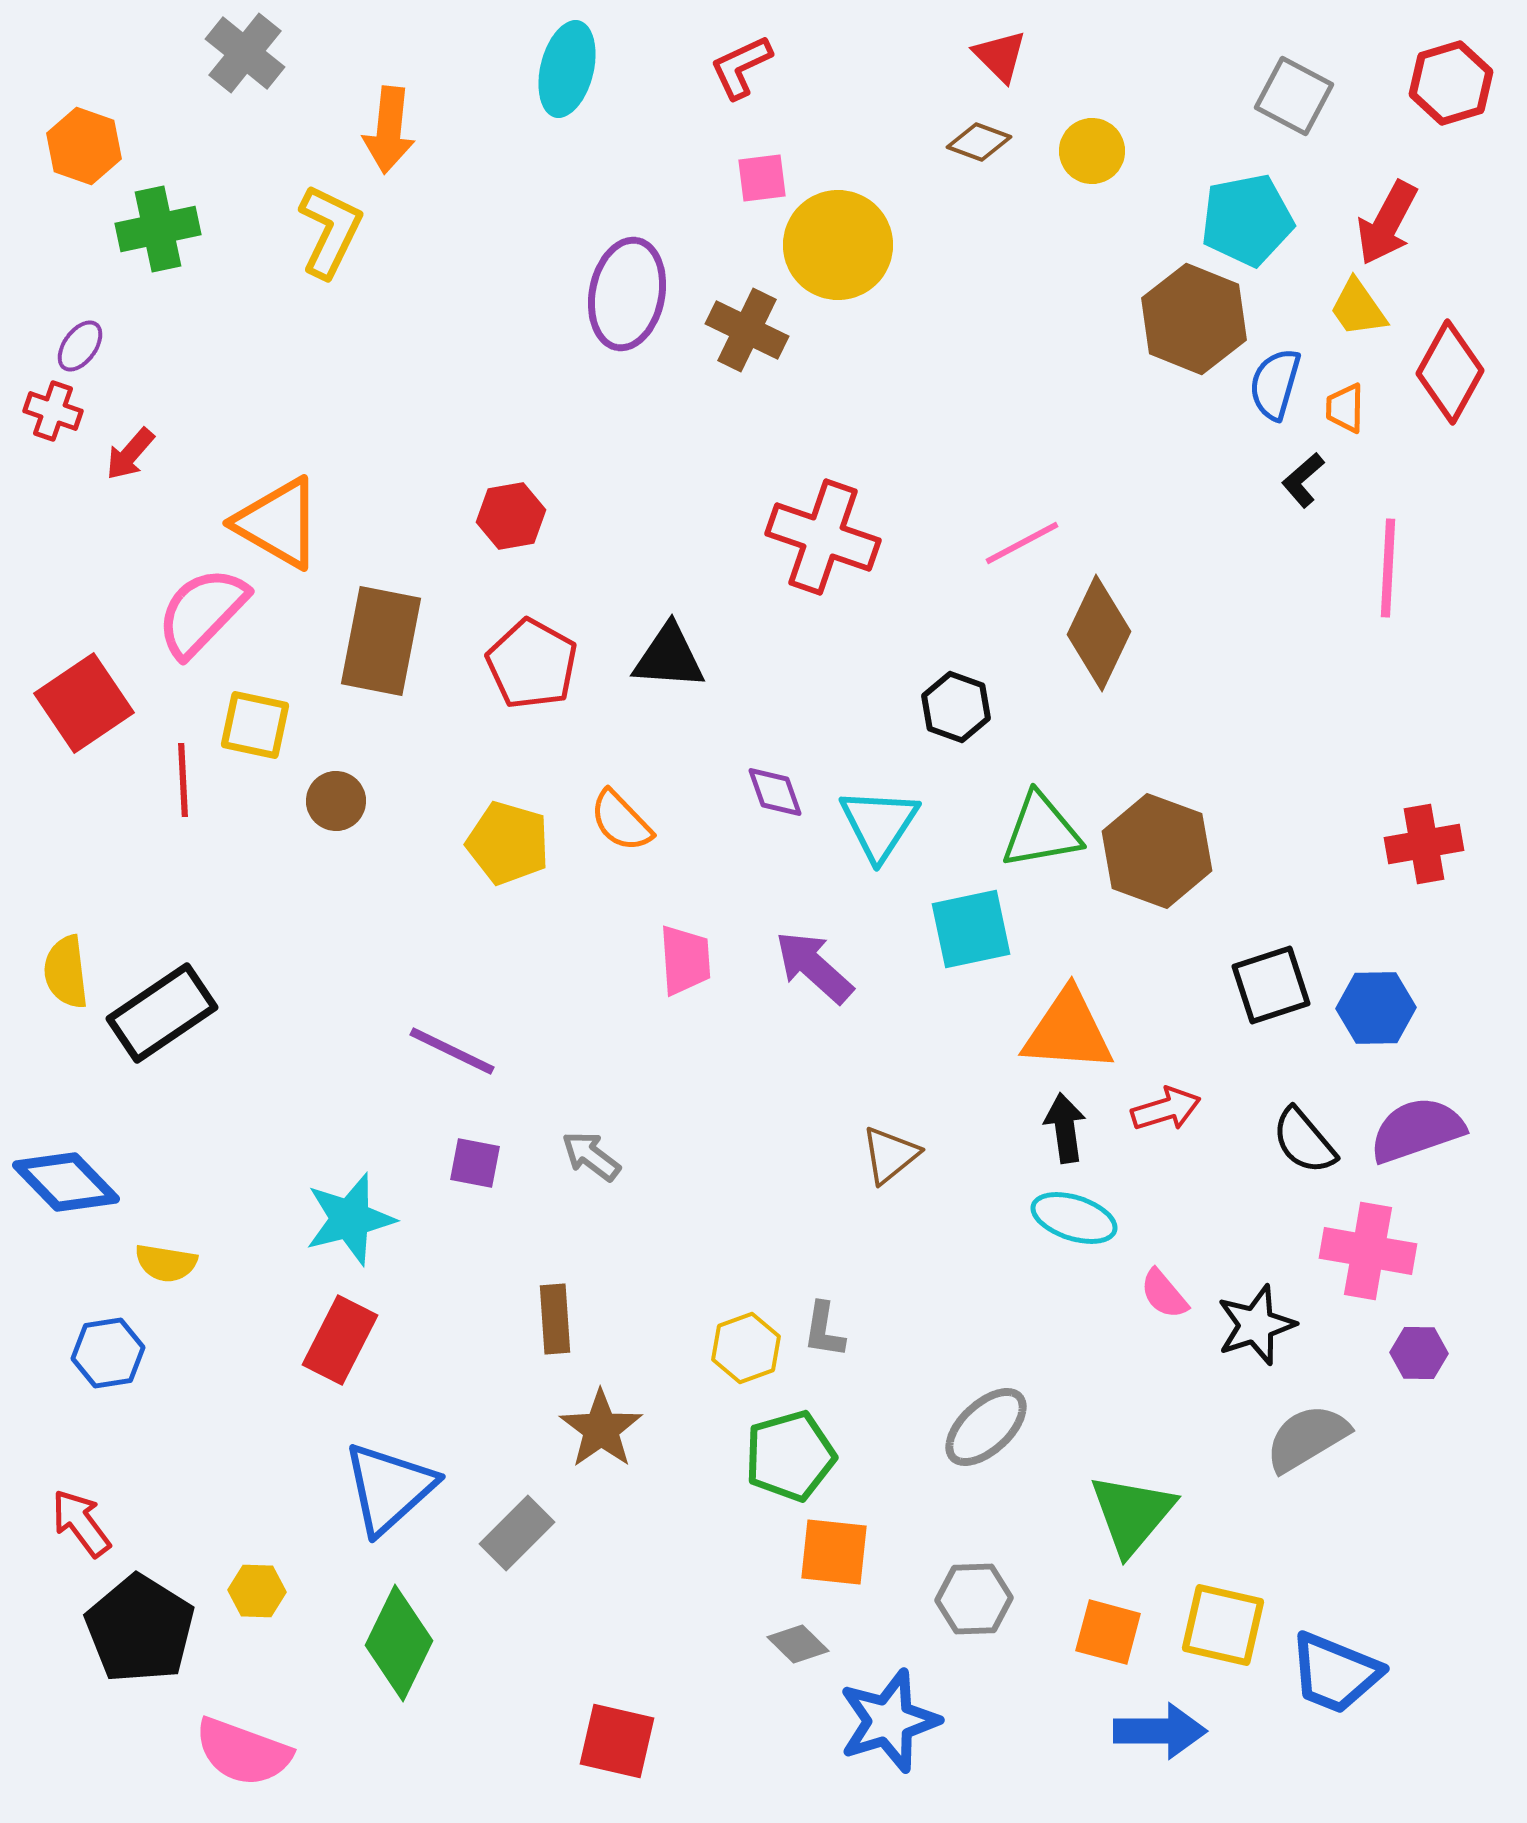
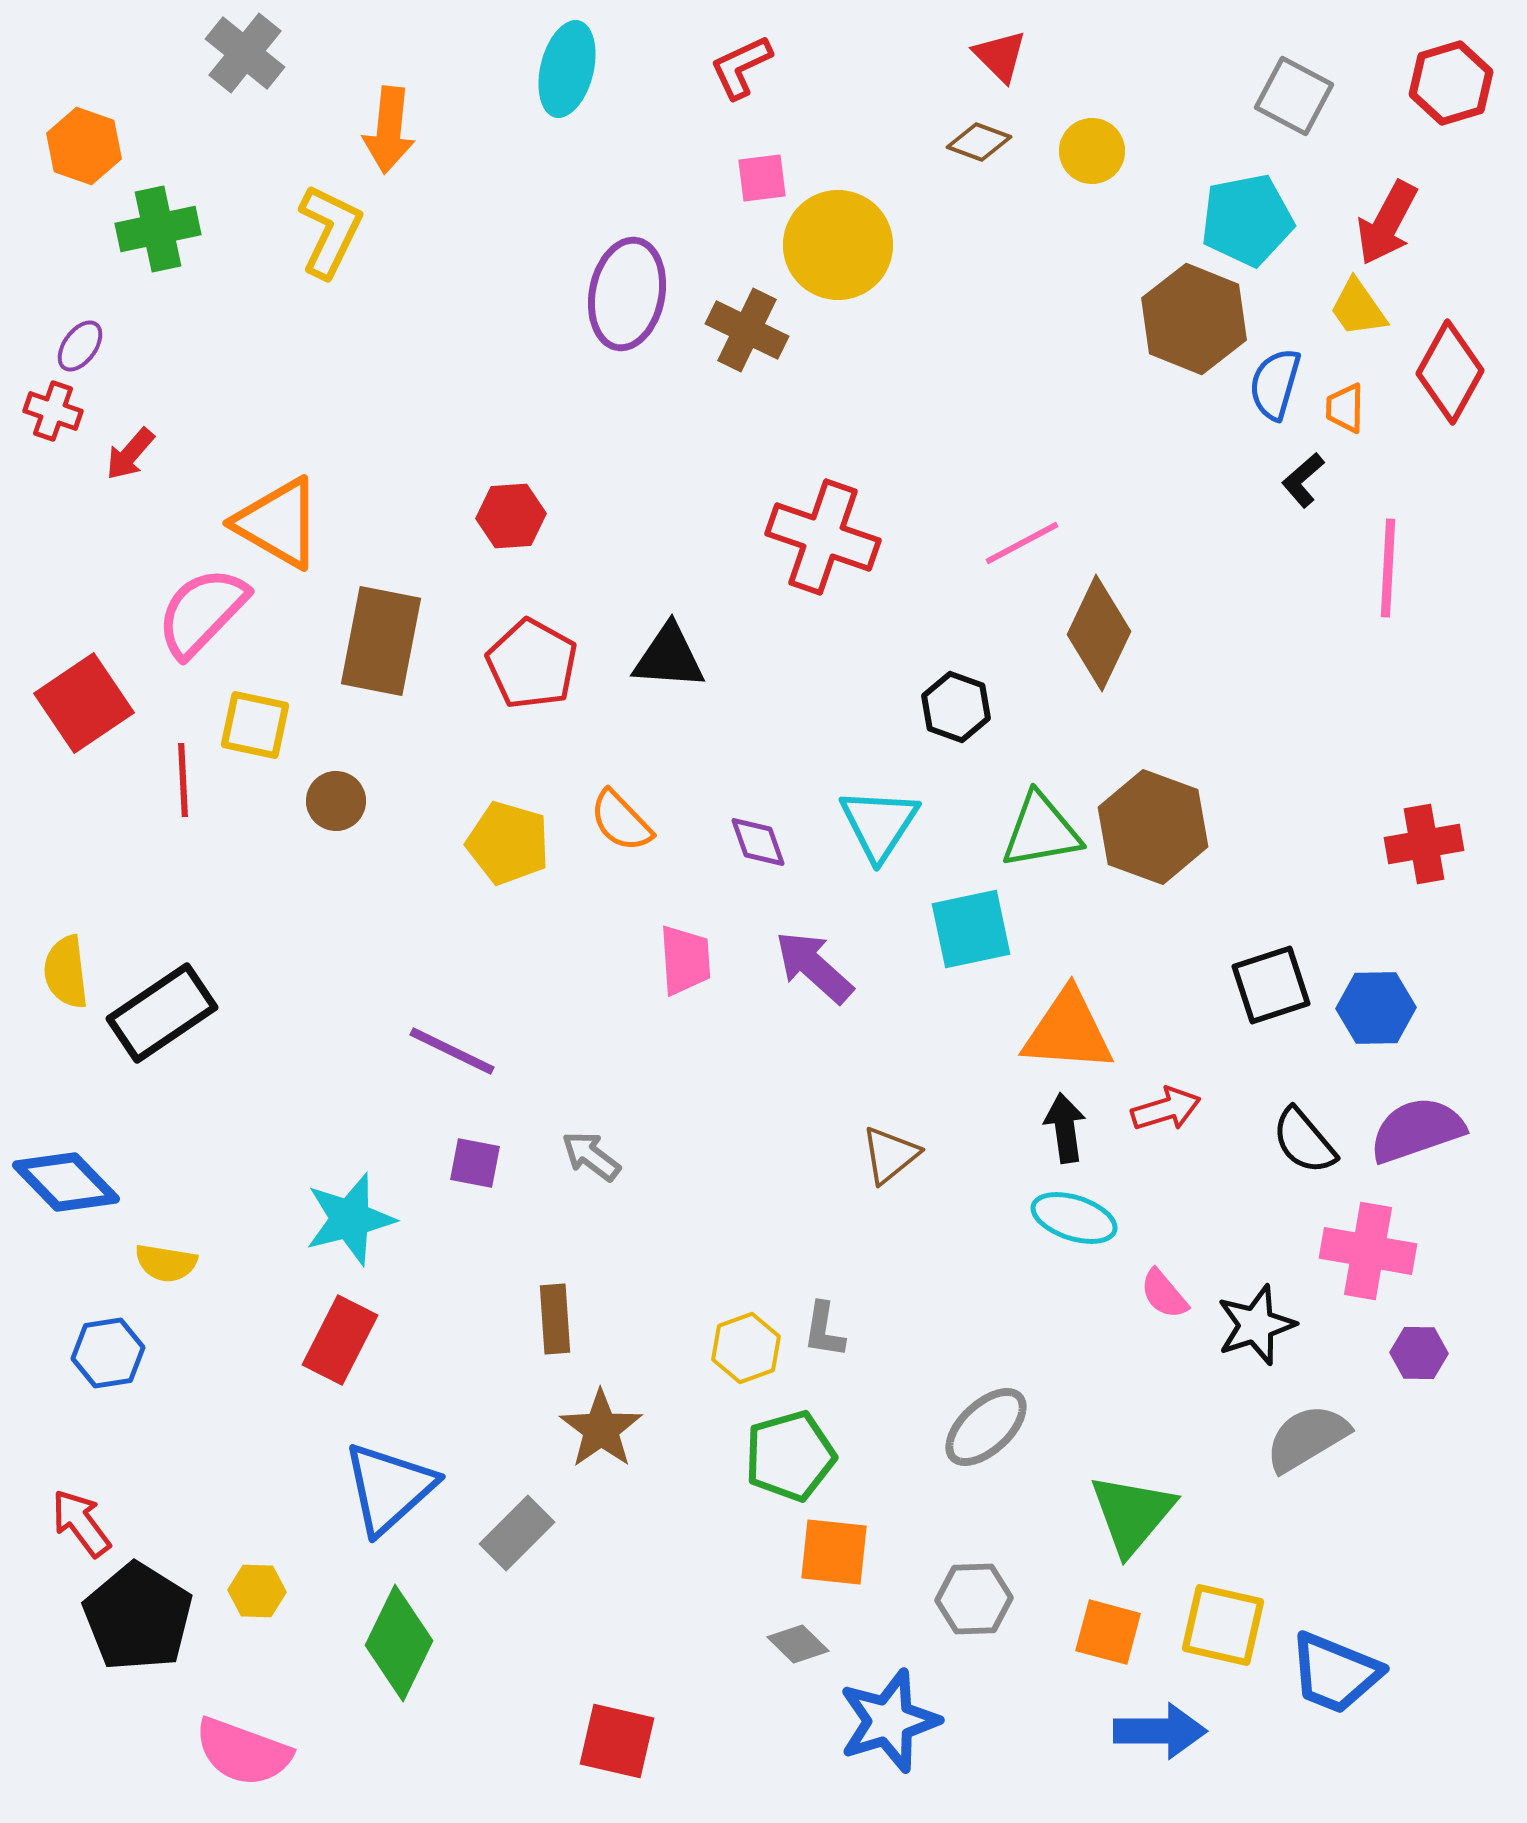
red hexagon at (511, 516): rotated 6 degrees clockwise
purple diamond at (775, 792): moved 17 px left, 50 px down
brown hexagon at (1157, 851): moved 4 px left, 24 px up
black pentagon at (140, 1629): moved 2 px left, 12 px up
